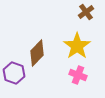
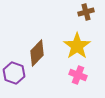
brown cross: rotated 21 degrees clockwise
